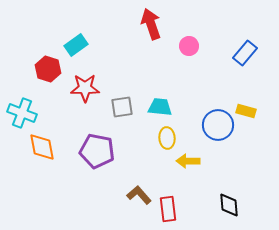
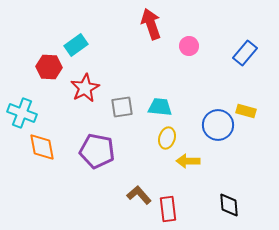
red hexagon: moved 1 px right, 2 px up; rotated 15 degrees counterclockwise
red star: rotated 28 degrees counterclockwise
yellow ellipse: rotated 20 degrees clockwise
